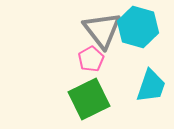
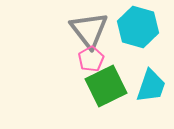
gray triangle: moved 13 px left
green square: moved 17 px right, 13 px up
